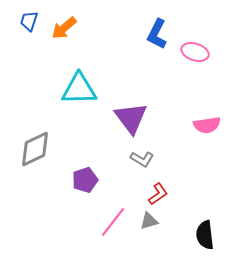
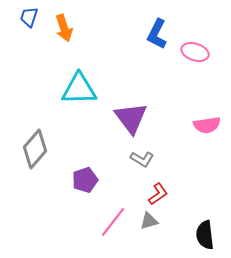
blue trapezoid: moved 4 px up
orange arrow: rotated 68 degrees counterclockwise
gray diamond: rotated 24 degrees counterclockwise
